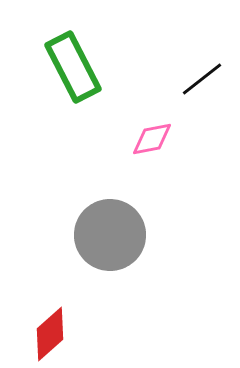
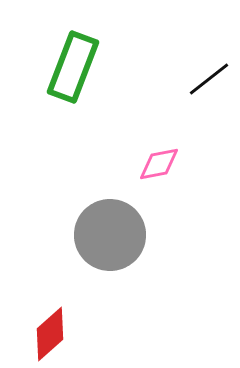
green rectangle: rotated 48 degrees clockwise
black line: moved 7 px right
pink diamond: moved 7 px right, 25 px down
